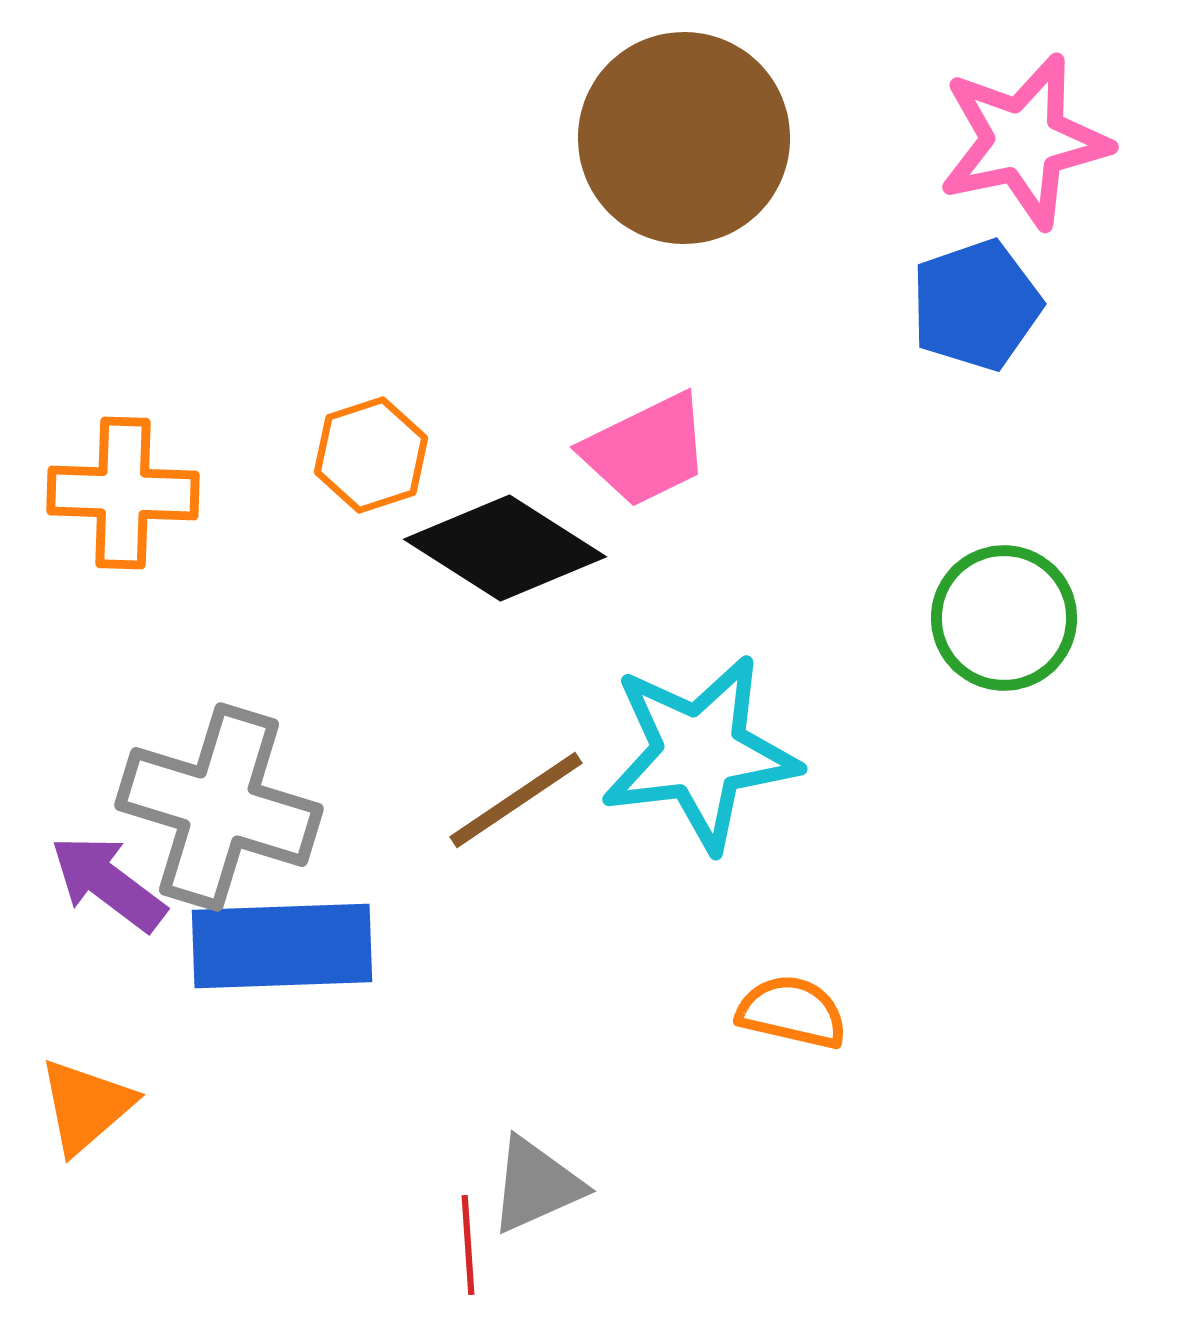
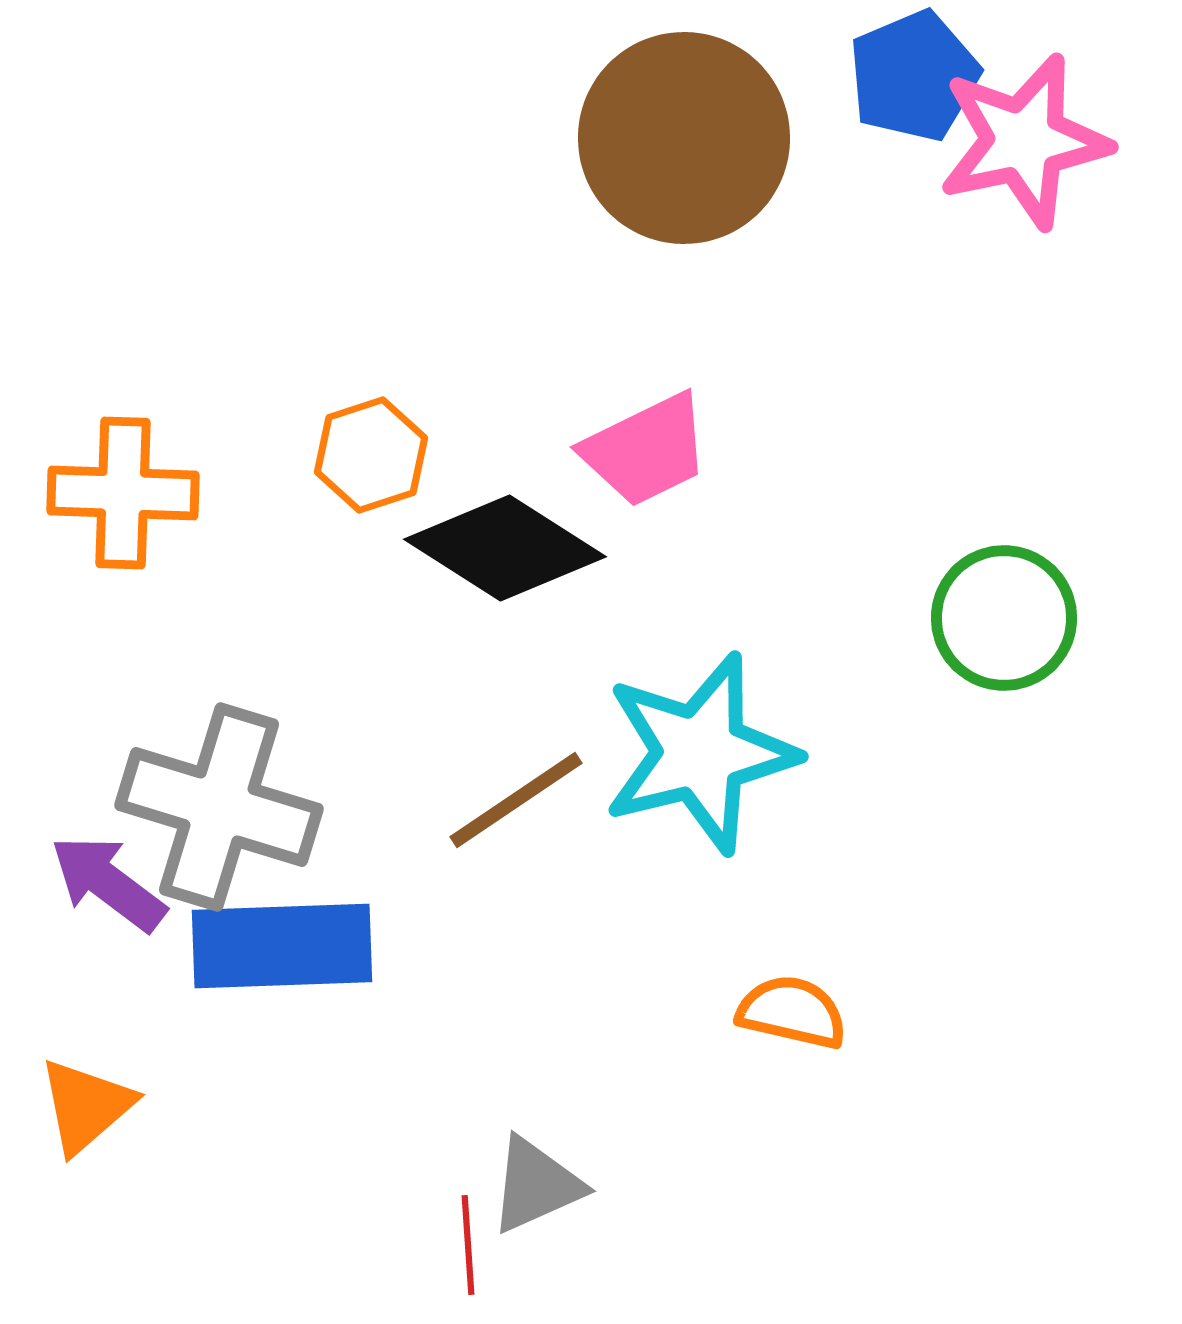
blue pentagon: moved 62 px left, 229 px up; rotated 4 degrees counterclockwise
cyan star: rotated 7 degrees counterclockwise
